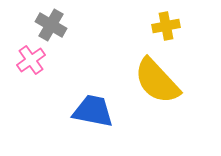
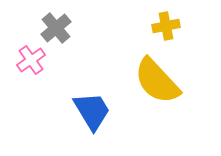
gray cross: moved 5 px right, 3 px down; rotated 20 degrees clockwise
blue trapezoid: moved 1 px left; rotated 48 degrees clockwise
